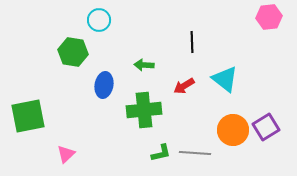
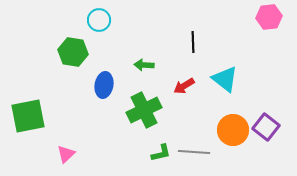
black line: moved 1 px right
green cross: rotated 20 degrees counterclockwise
purple square: rotated 20 degrees counterclockwise
gray line: moved 1 px left, 1 px up
